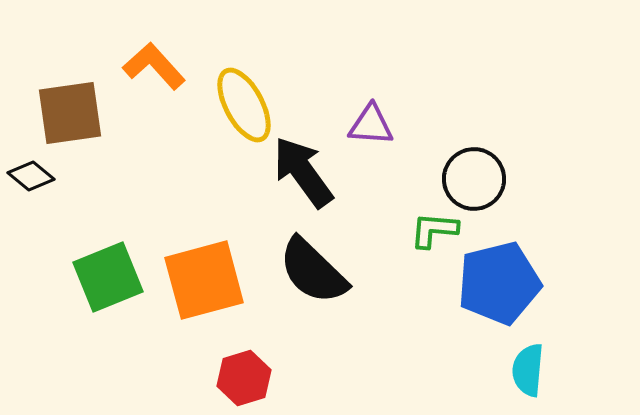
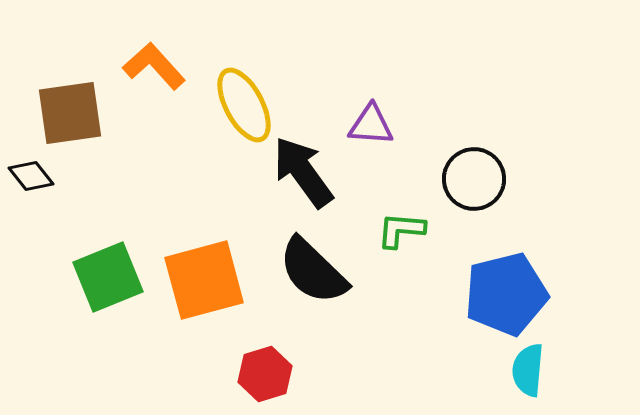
black diamond: rotated 12 degrees clockwise
green L-shape: moved 33 px left
blue pentagon: moved 7 px right, 11 px down
red hexagon: moved 21 px right, 4 px up
